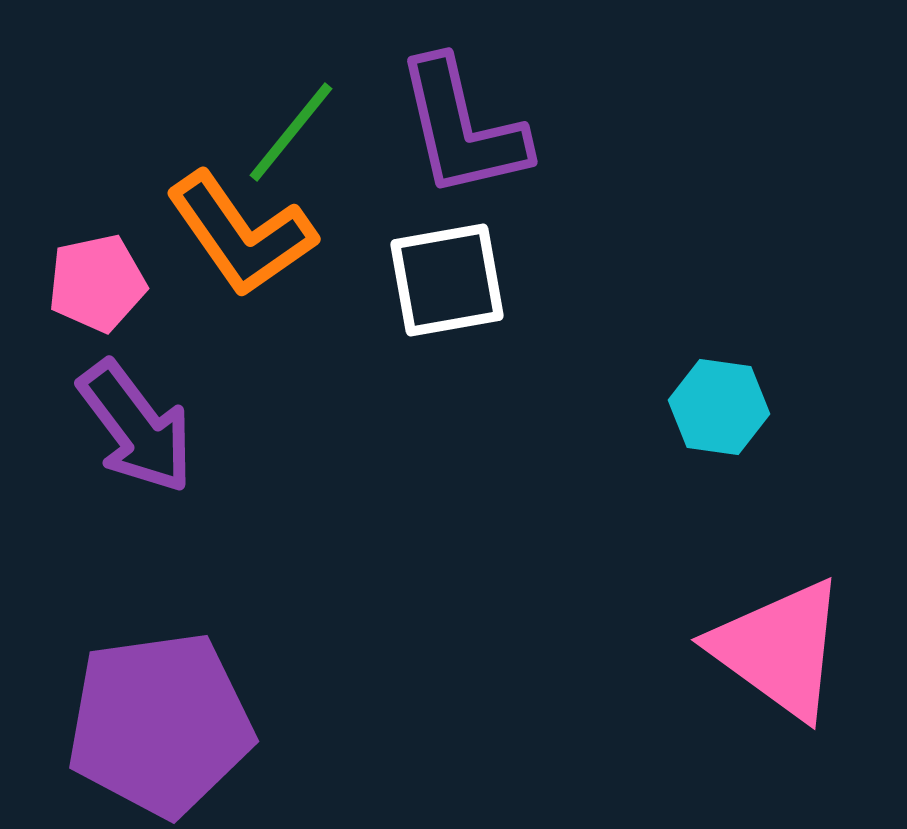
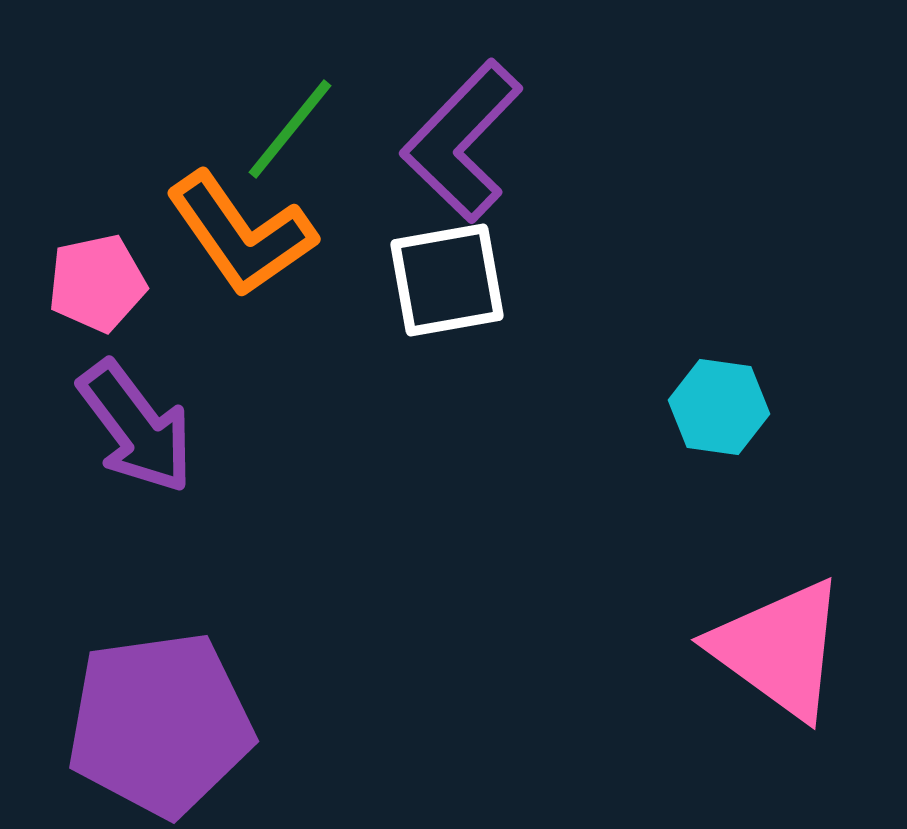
purple L-shape: moved 13 px down; rotated 57 degrees clockwise
green line: moved 1 px left, 3 px up
